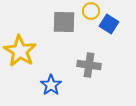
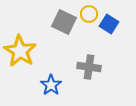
yellow circle: moved 2 px left, 3 px down
gray square: rotated 25 degrees clockwise
gray cross: moved 2 px down
